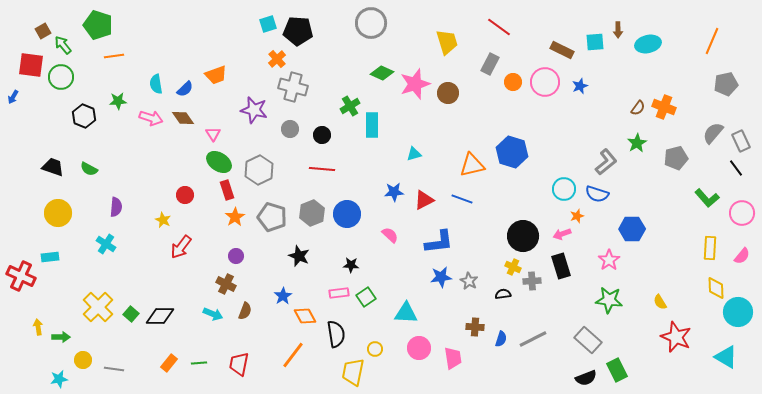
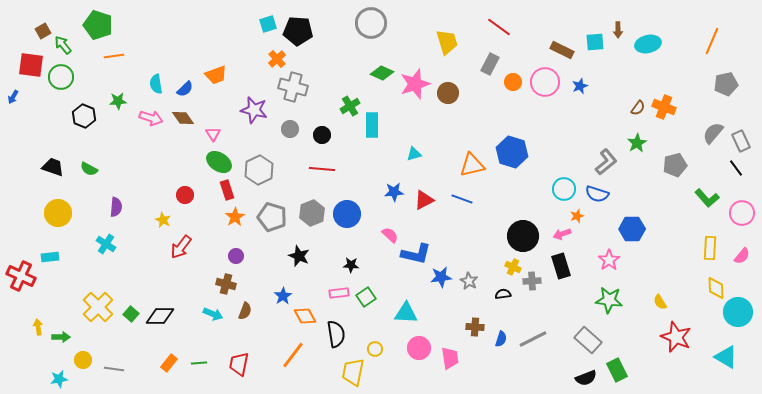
gray pentagon at (676, 158): moved 1 px left, 7 px down
blue L-shape at (439, 242): moved 23 px left, 12 px down; rotated 20 degrees clockwise
brown cross at (226, 284): rotated 12 degrees counterclockwise
pink trapezoid at (453, 358): moved 3 px left
